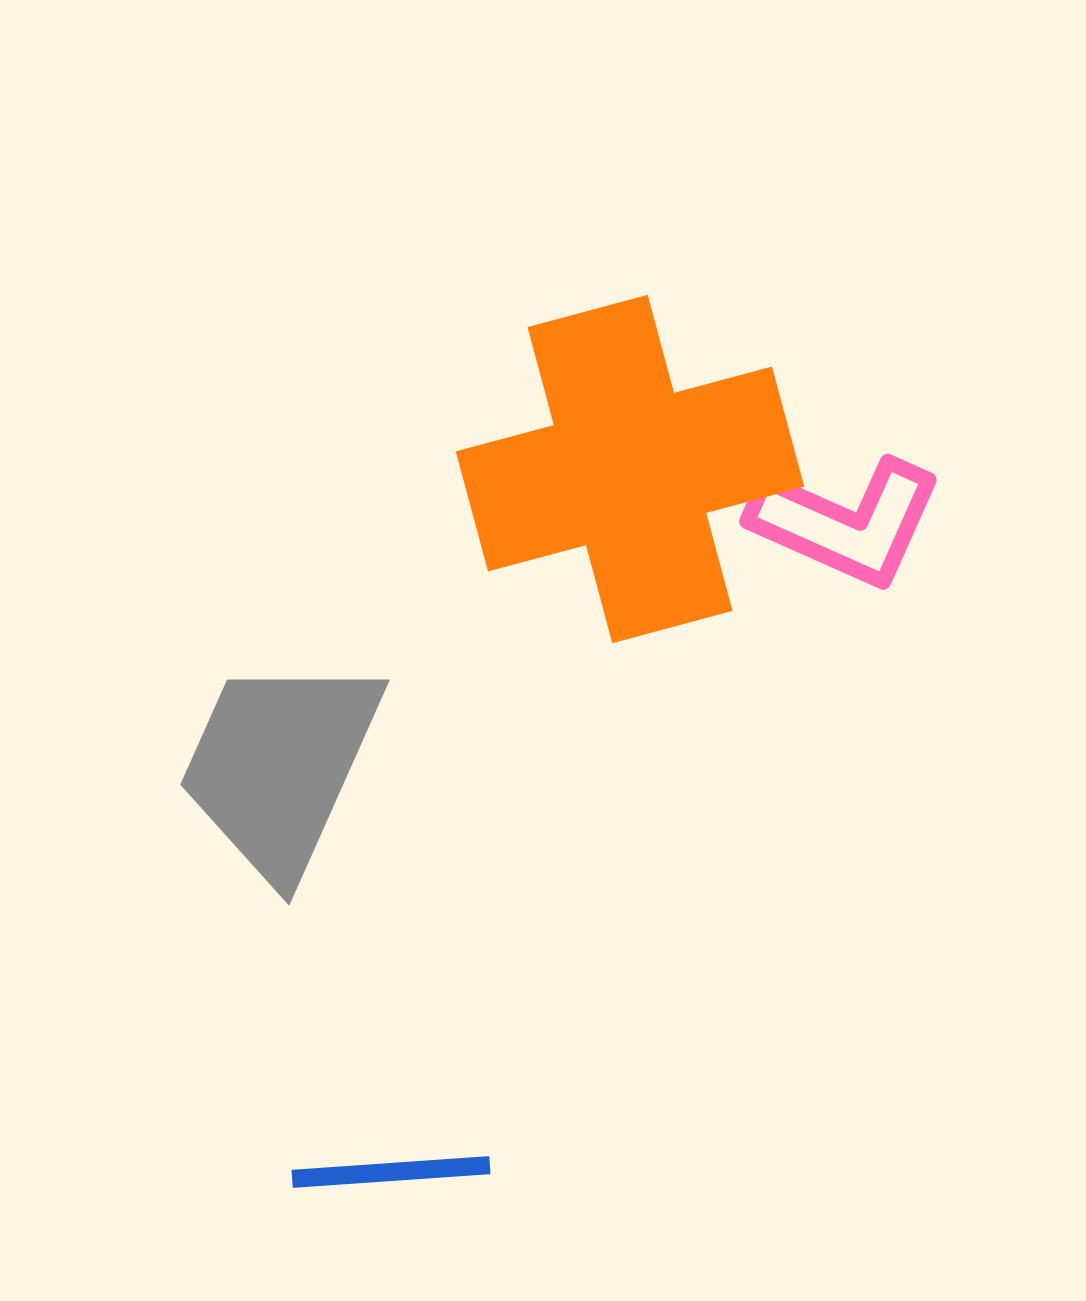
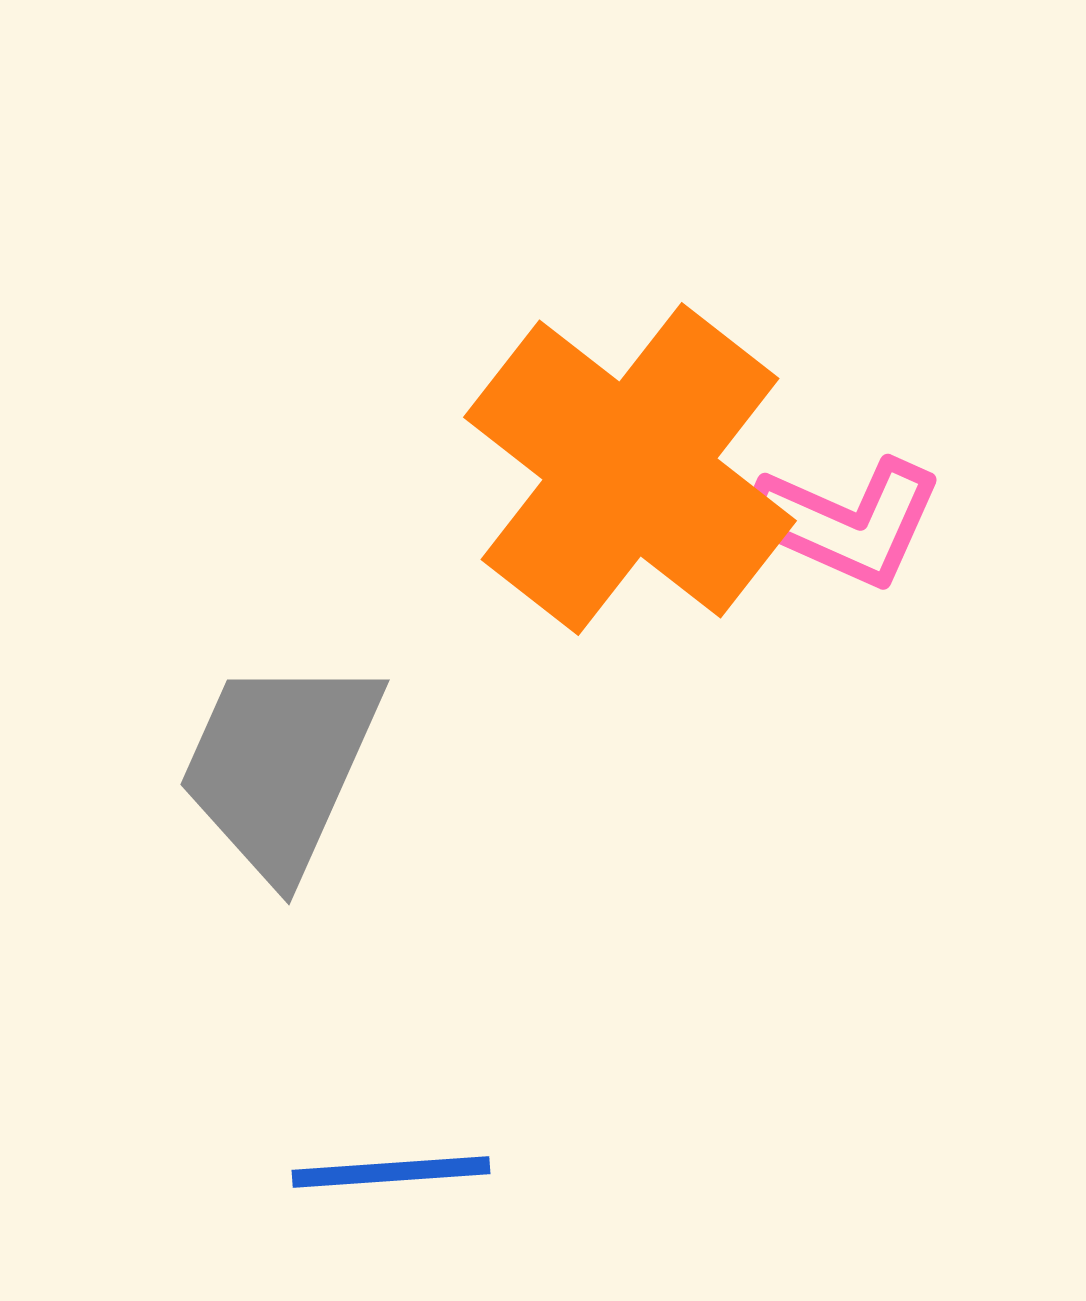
orange cross: rotated 37 degrees counterclockwise
